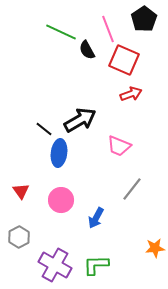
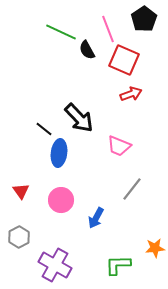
black arrow: moved 1 px left, 2 px up; rotated 76 degrees clockwise
green L-shape: moved 22 px right
